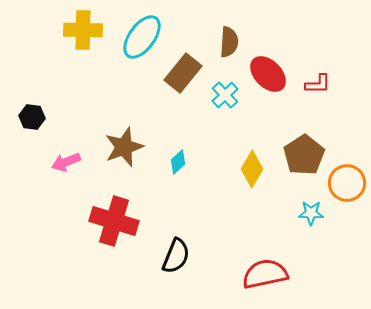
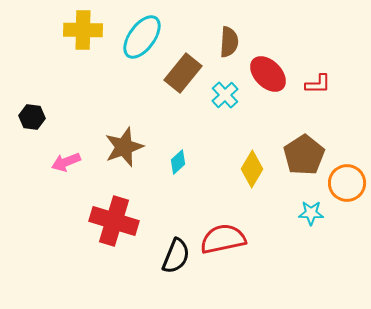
red semicircle: moved 42 px left, 35 px up
